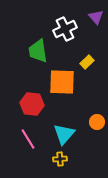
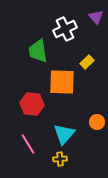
pink line: moved 5 px down
